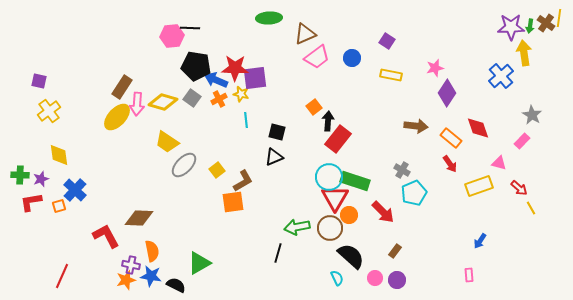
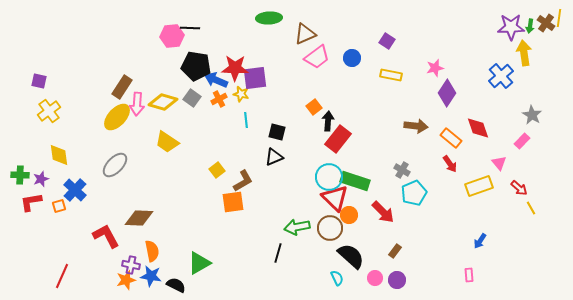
pink triangle at (499, 163): rotated 35 degrees clockwise
gray ellipse at (184, 165): moved 69 px left
red triangle at (335, 198): rotated 16 degrees counterclockwise
